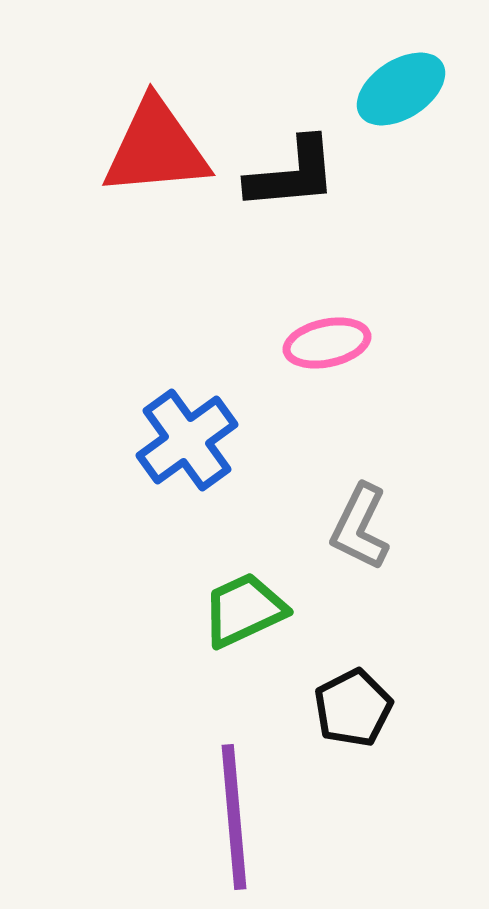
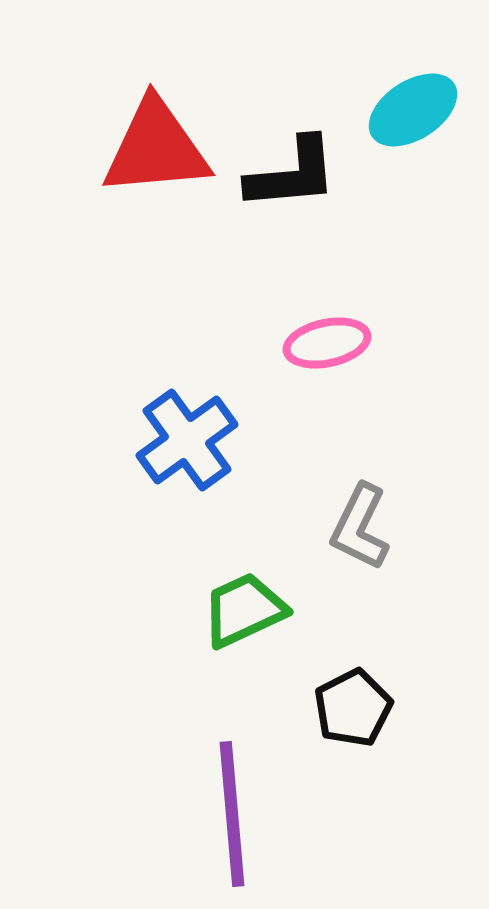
cyan ellipse: moved 12 px right, 21 px down
purple line: moved 2 px left, 3 px up
